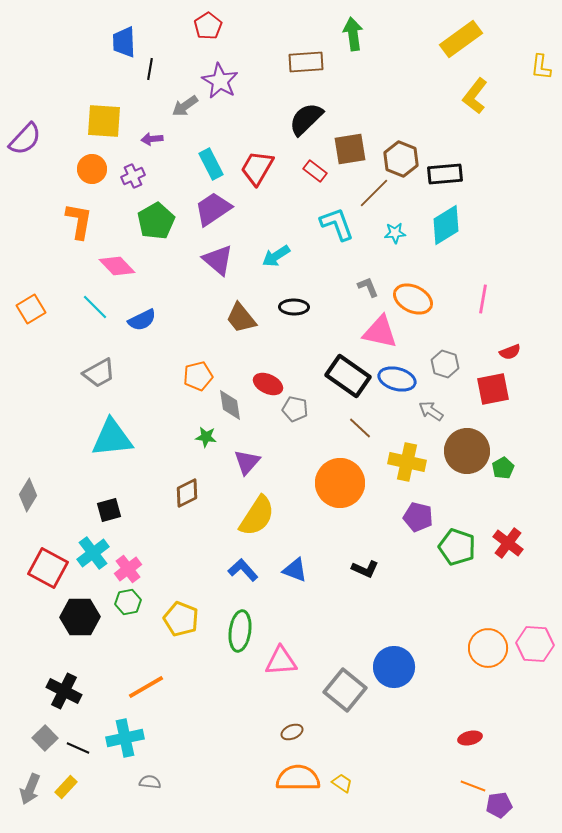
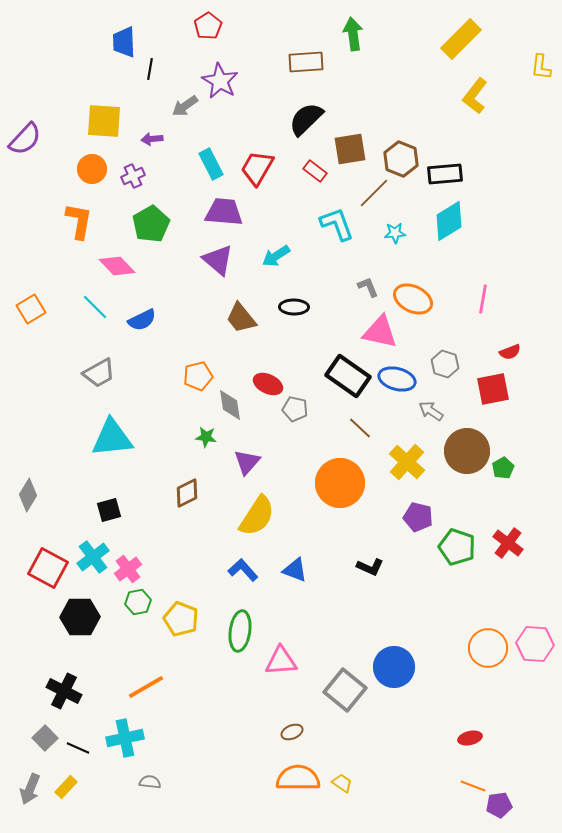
yellow rectangle at (461, 39): rotated 9 degrees counterclockwise
purple trapezoid at (213, 209): moved 11 px right, 3 px down; rotated 39 degrees clockwise
green pentagon at (156, 221): moved 5 px left, 3 px down
cyan diamond at (446, 225): moved 3 px right, 4 px up
yellow cross at (407, 462): rotated 30 degrees clockwise
cyan cross at (93, 553): moved 4 px down
black L-shape at (365, 569): moved 5 px right, 2 px up
green hexagon at (128, 602): moved 10 px right
